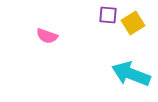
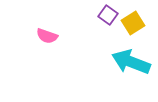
purple square: rotated 30 degrees clockwise
cyan arrow: moved 12 px up
